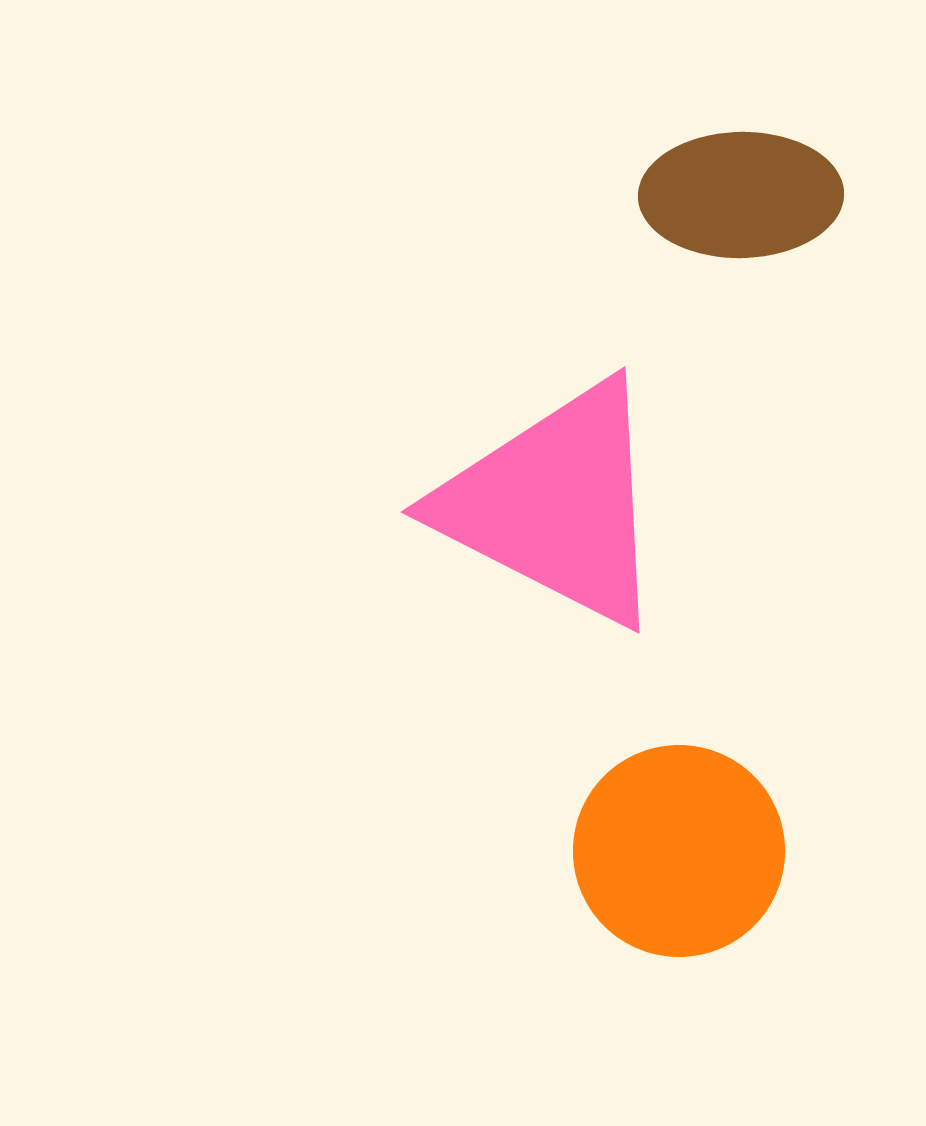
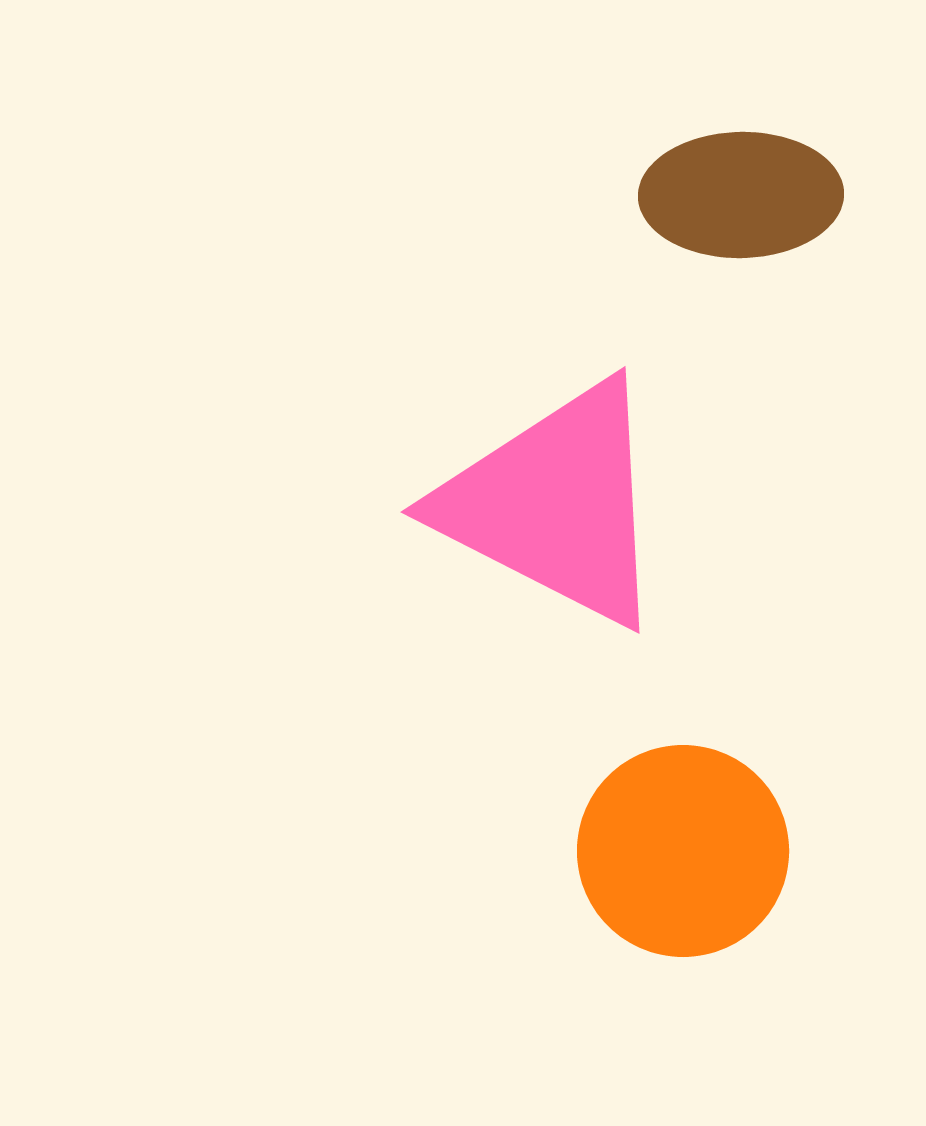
orange circle: moved 4 px right
